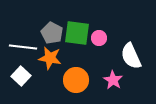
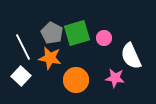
green square: rotated 24 degrees counterclockwise
pink circle: moved 5 px right
white line: rotated 56 degrees clockwise
pink star: moved 2 px right, 2 px up; rotated 24 degrees counterclockwise
